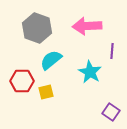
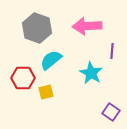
cyan star: moved 1 px right, 1 px down
red hexagon: moved 1 px right, 3 px up
